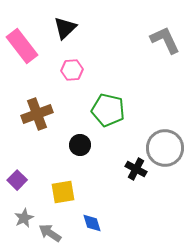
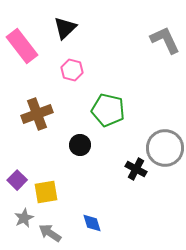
pink hexagon: rotated 20 degrees clockwise
yellow square: moved 17 px left
